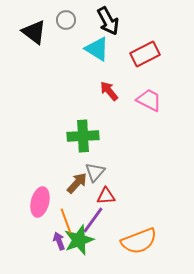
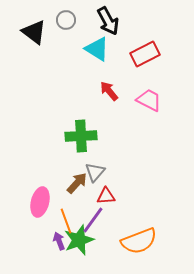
green cross: moved 2 px left
